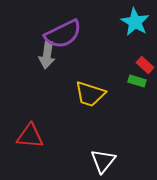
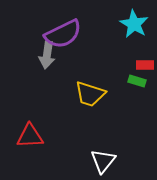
cyan star: moved 1 px left, 2 px down
red rectangle: rotated 42 degrees counterclockwise
red triangle: rotated 8 degrees counterclockwise
